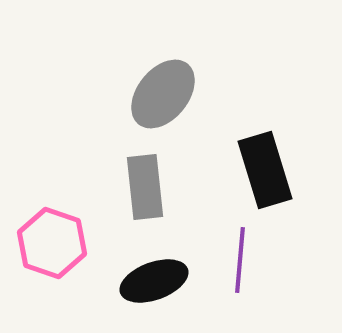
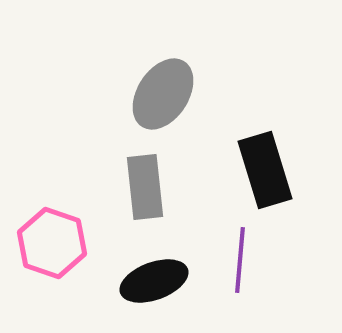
gray ellipse: rotated 6 degrees counterclockwise
